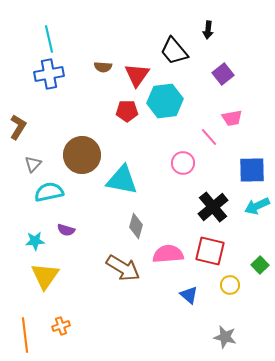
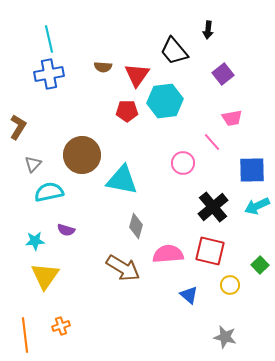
pink line: moved 3 px right, 5 px down
